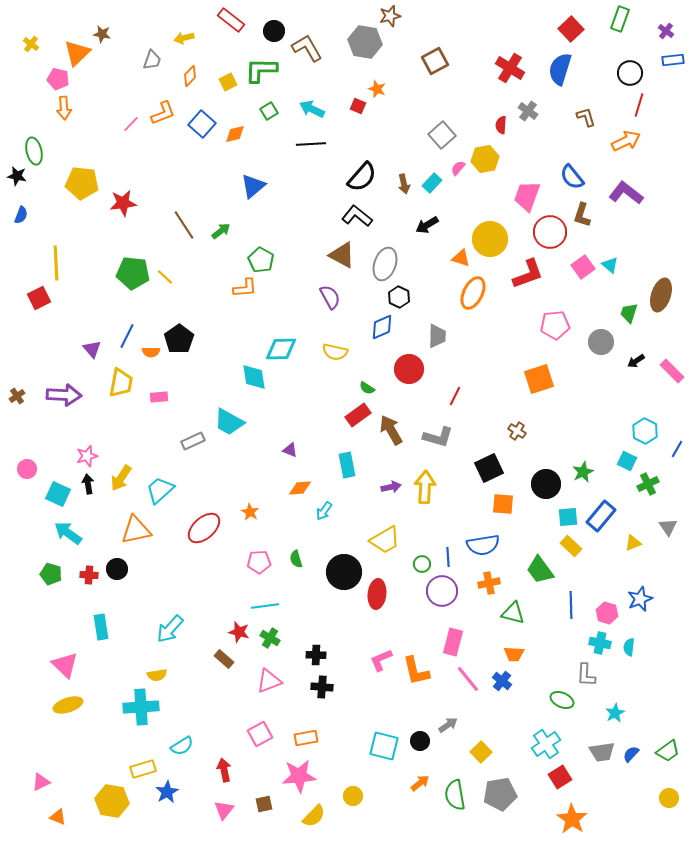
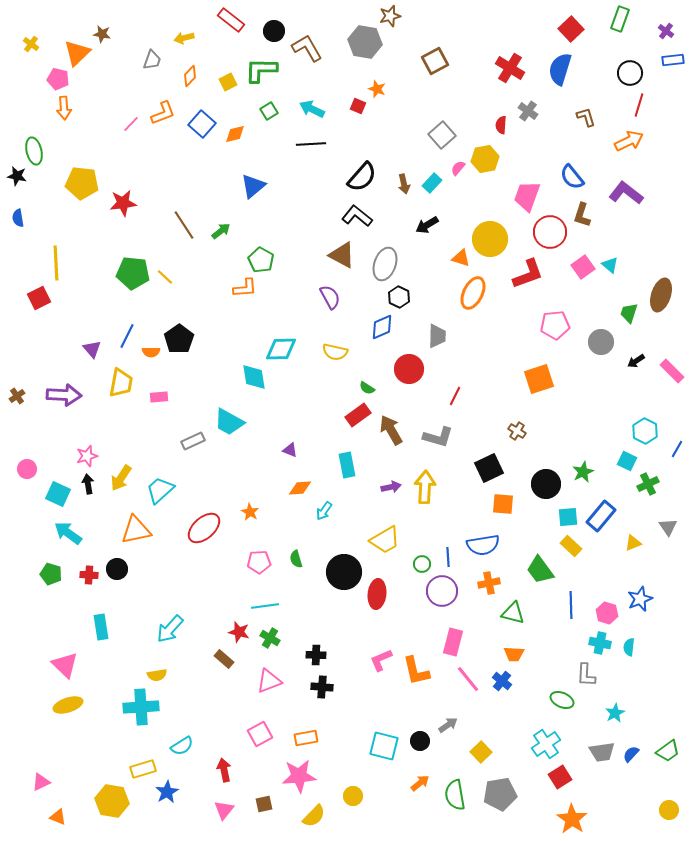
orange arrow at (626, 141): moved 3 px right
blue semicircle at (21, 215): moved 3 px left, 3 px down; rotated 150 degrees clockwise
yellow circle at (669, 798): moved 12 px down
